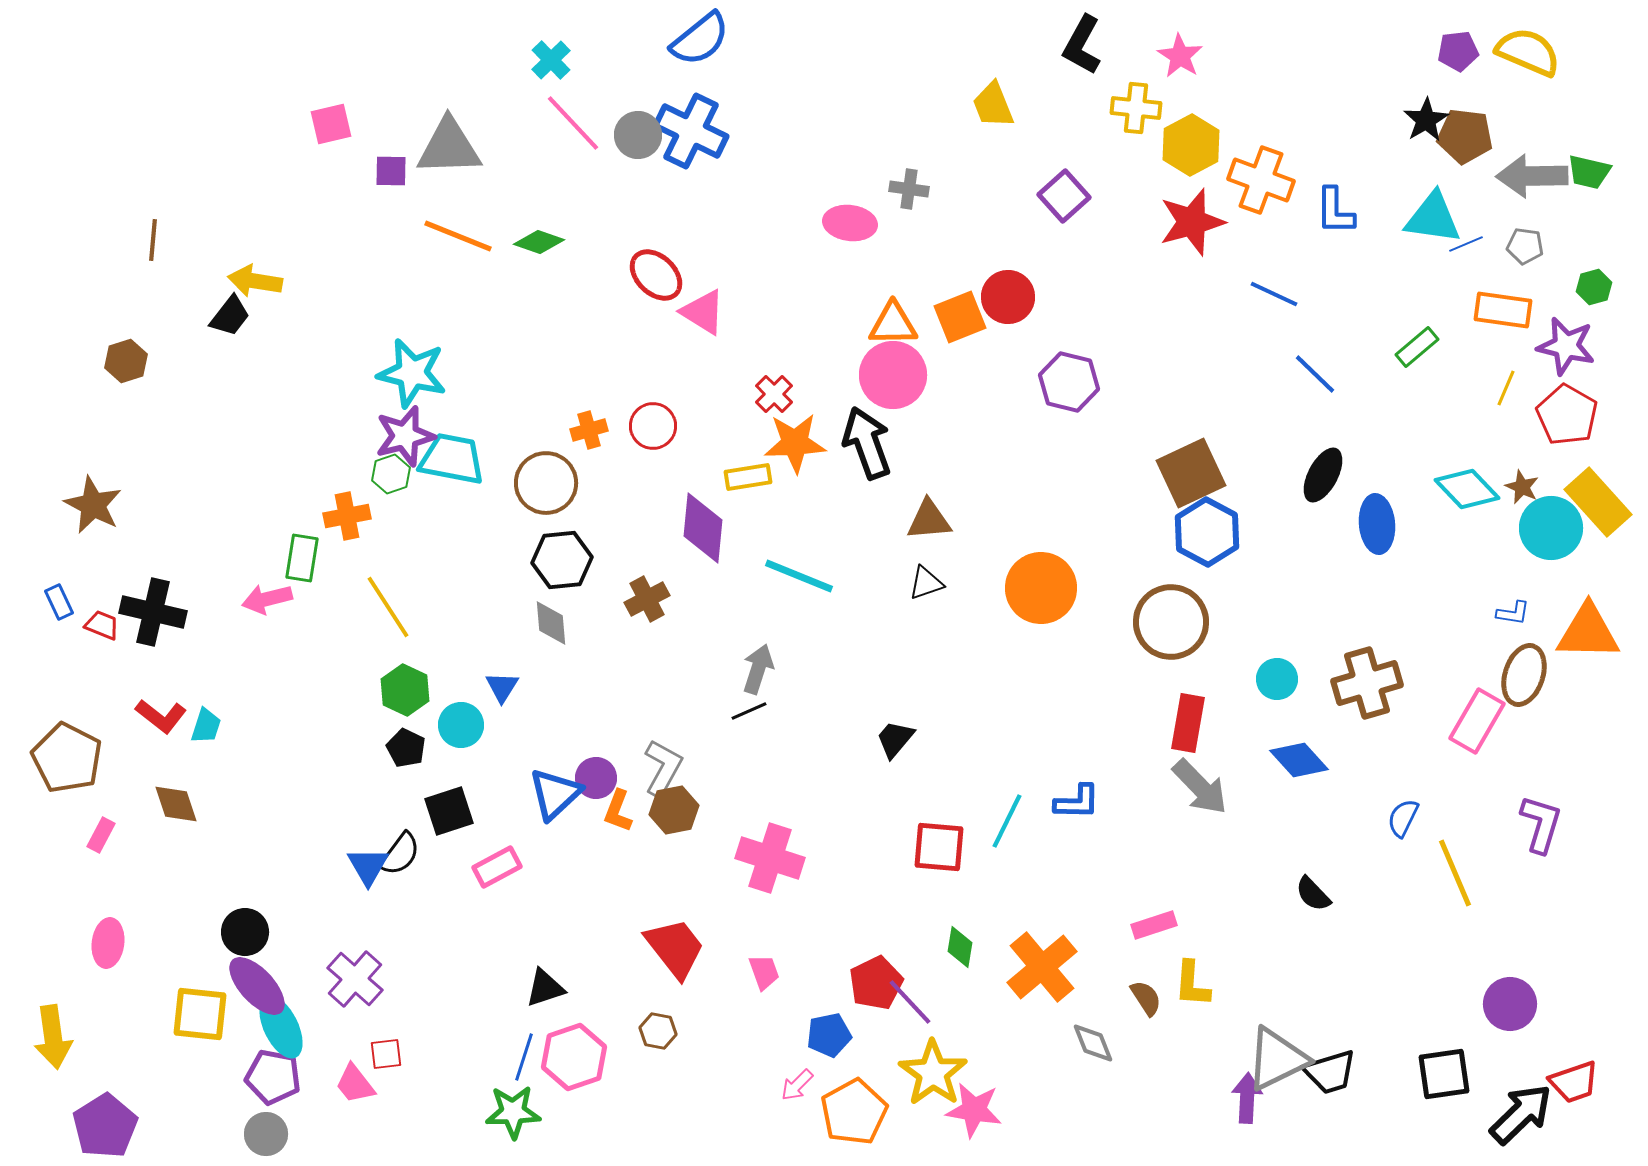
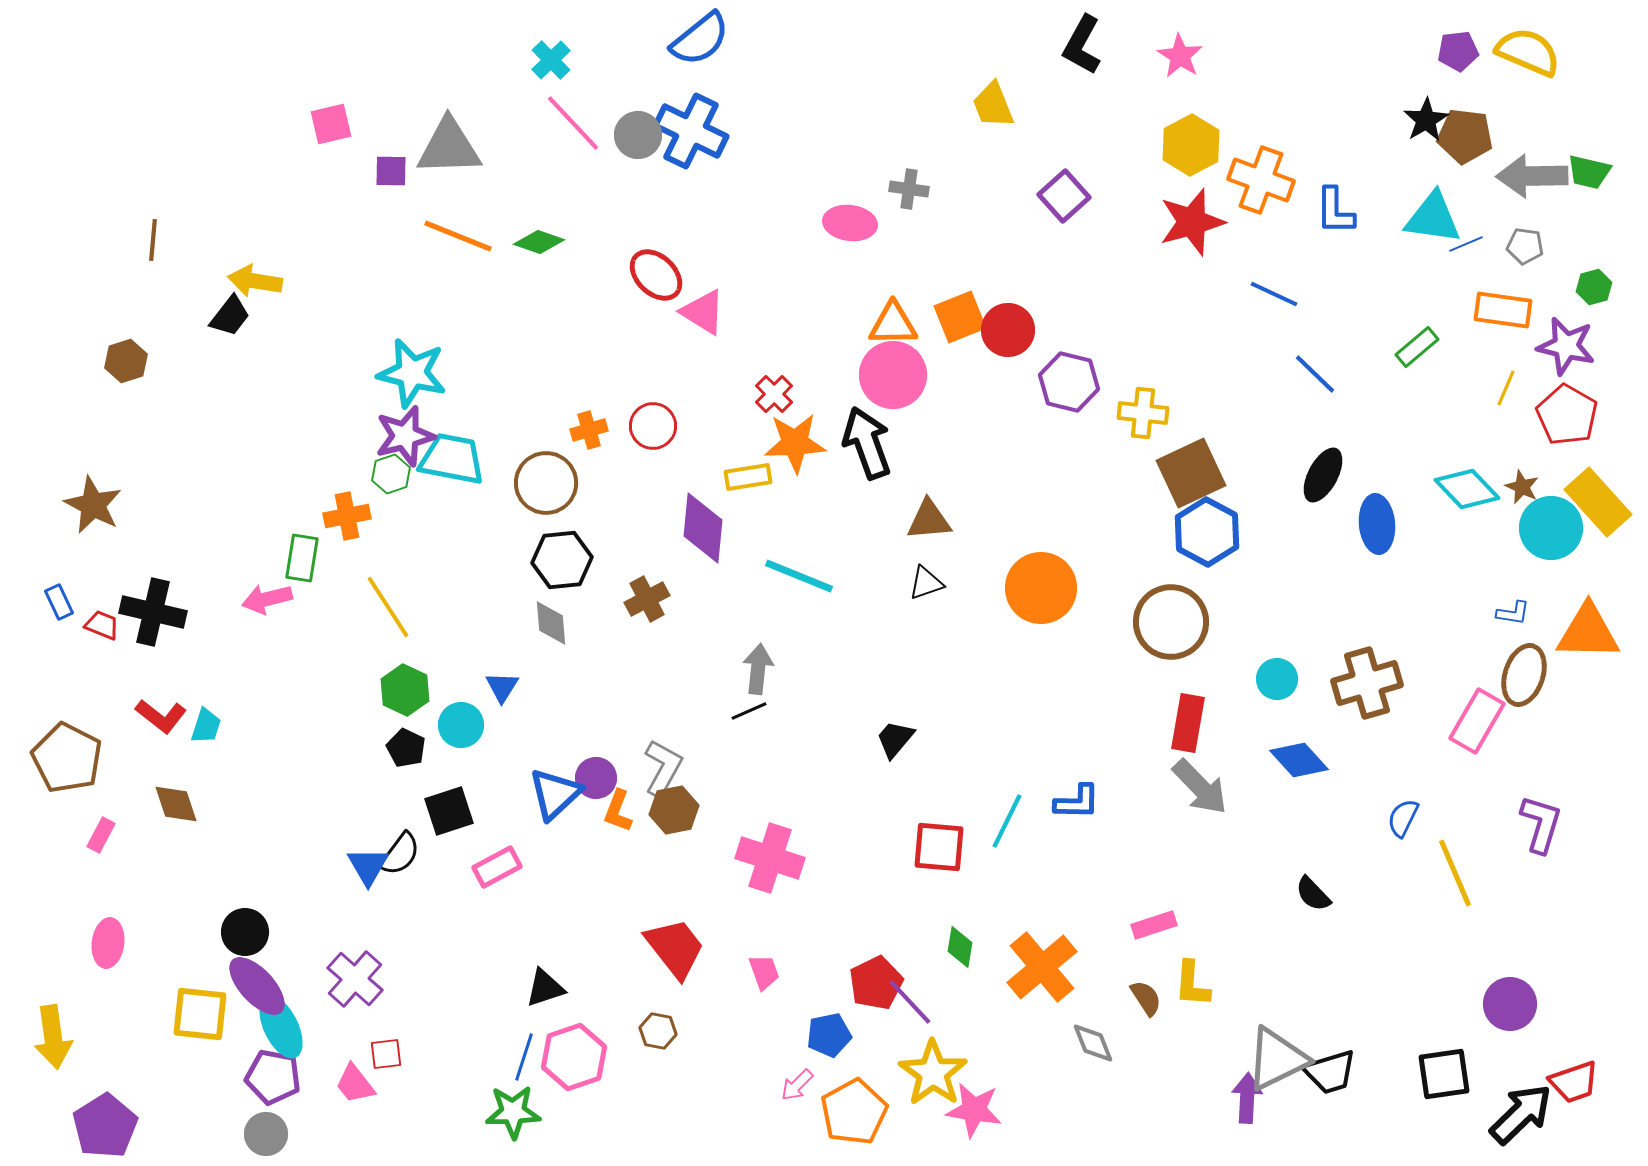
yellow cross at (1136, 108): moved 7 px right, 305 px down
red circle at (1008, 297): moved 33 px down
gray arrow at (758, 669): rotated 12 degrees counterclockwise
